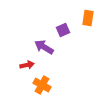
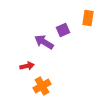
purple arrow: moved 5 px up
red arrow: moved 1 px down
orange cross: moved 1 px down; rotated 30 degrees clockwise
